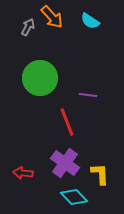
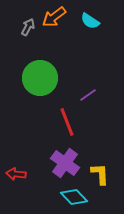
orange arrow: moved 2 px right; rotated 95 degrees clockwise
purple line: rotated 42 degrees counterclockwise
red arrow: moved 7 px left, 1 px down
